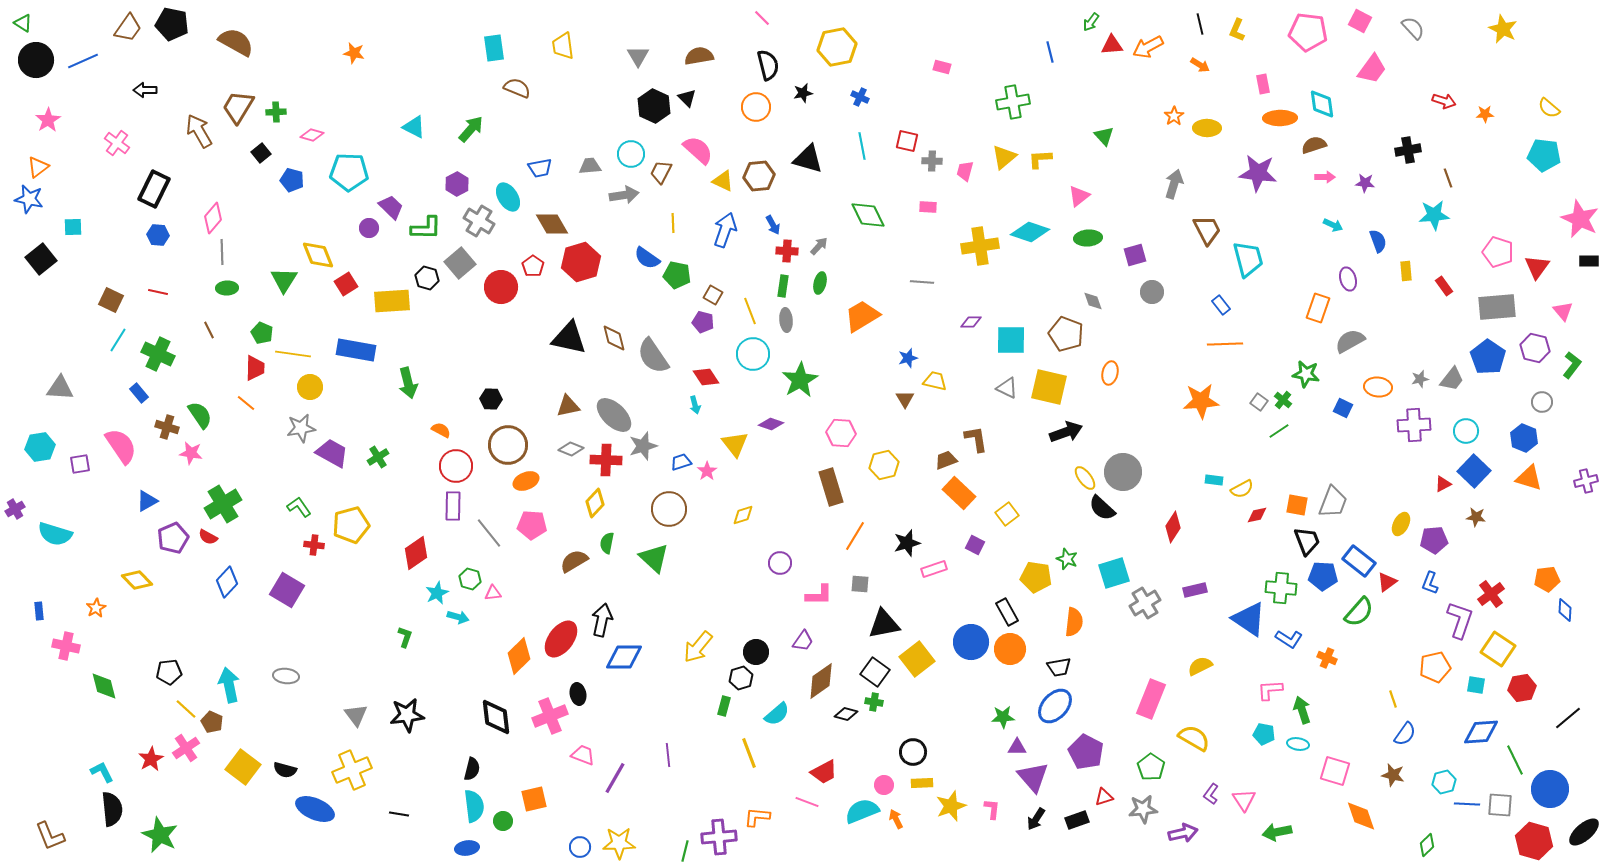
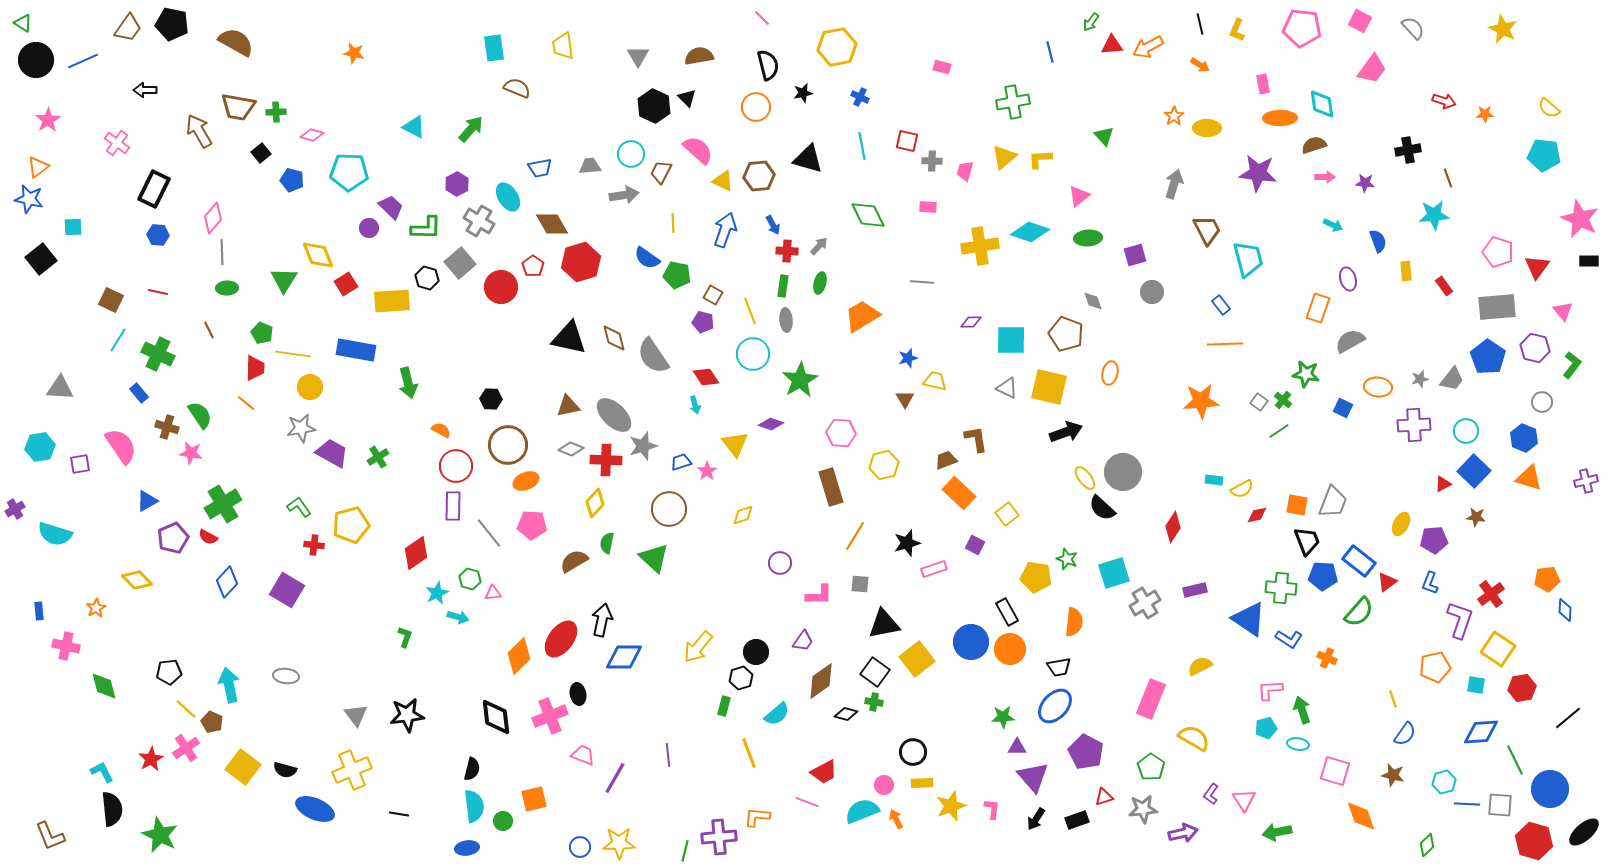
pink pentagon at (1308, 32): moved 6 px left, 4 px up
brown trapezoid at (238, 107): rotated 111 degrees counterclockwise
cyan pentagon at (1264, 734): moved 2 px right, 6 px up; rotated 25 degrees counterclockwise
